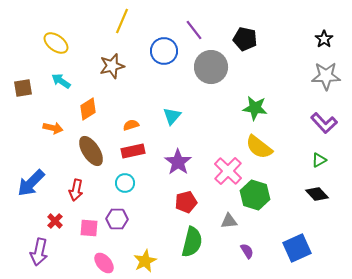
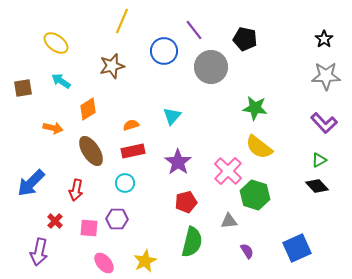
black diamond: moved 8 px up
